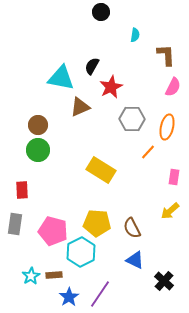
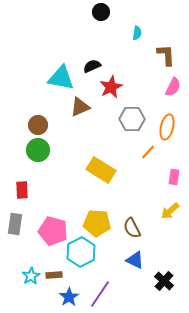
cyan semicircle: moved 2 px right, 2 px up
black semicircle: rotated 36 degrees clockwise
